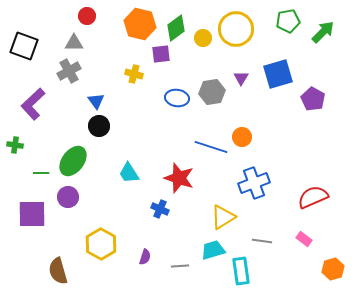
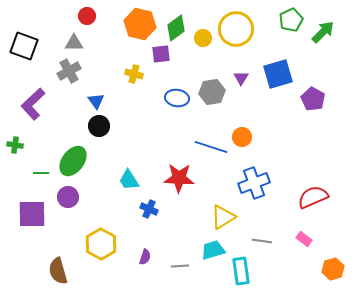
green pentagon at (288, 21): moved 3 px right, 1 px up; rotated 15 degrees counterclockwise
cyan trapezoid at (129, 173): moved 7 px down
red star at (179, 178): rotated 16 degrees counterclockwise
blue cross at (160, 209): moved 11 px left
